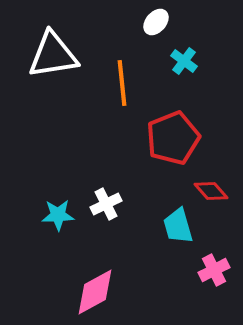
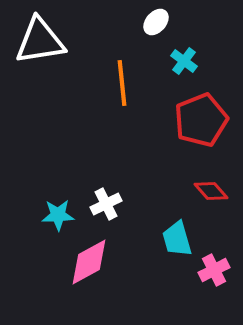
white triangle: moved 13 px left, 14 px up
red pentagon: moved 28 px right, 18 px up
cyan trapezoid: moved 1 px left, 13 px down
pink diamond: moved 6 px left, 30 px up
